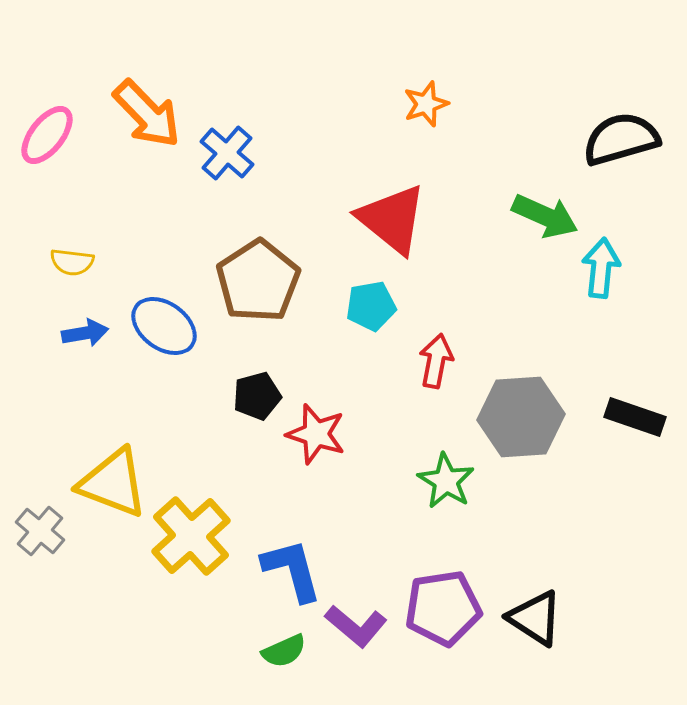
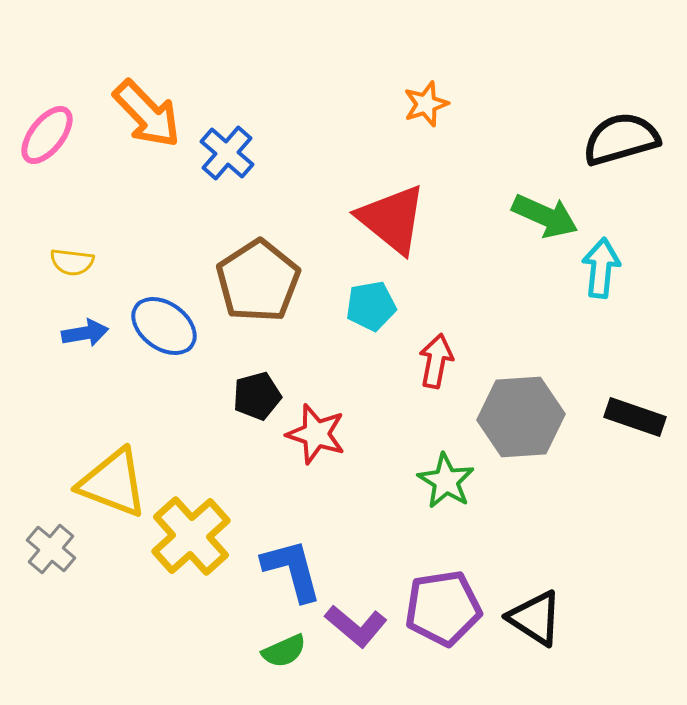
gray cross: moved 11 px right, 18 px down
